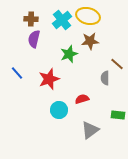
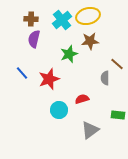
yellow ellipse: rotated 30 degrees counterclockwise
blue line: moved 5 px right
